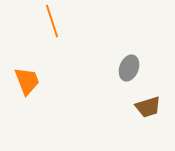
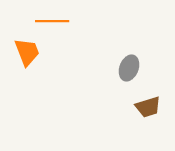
orange line: rotated 72 degrees counterclockwise
orange trapezoid: moved 29 px up
